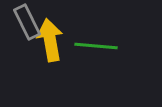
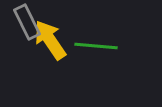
yellow arrow: rotated 24 degrees counterclockwise
